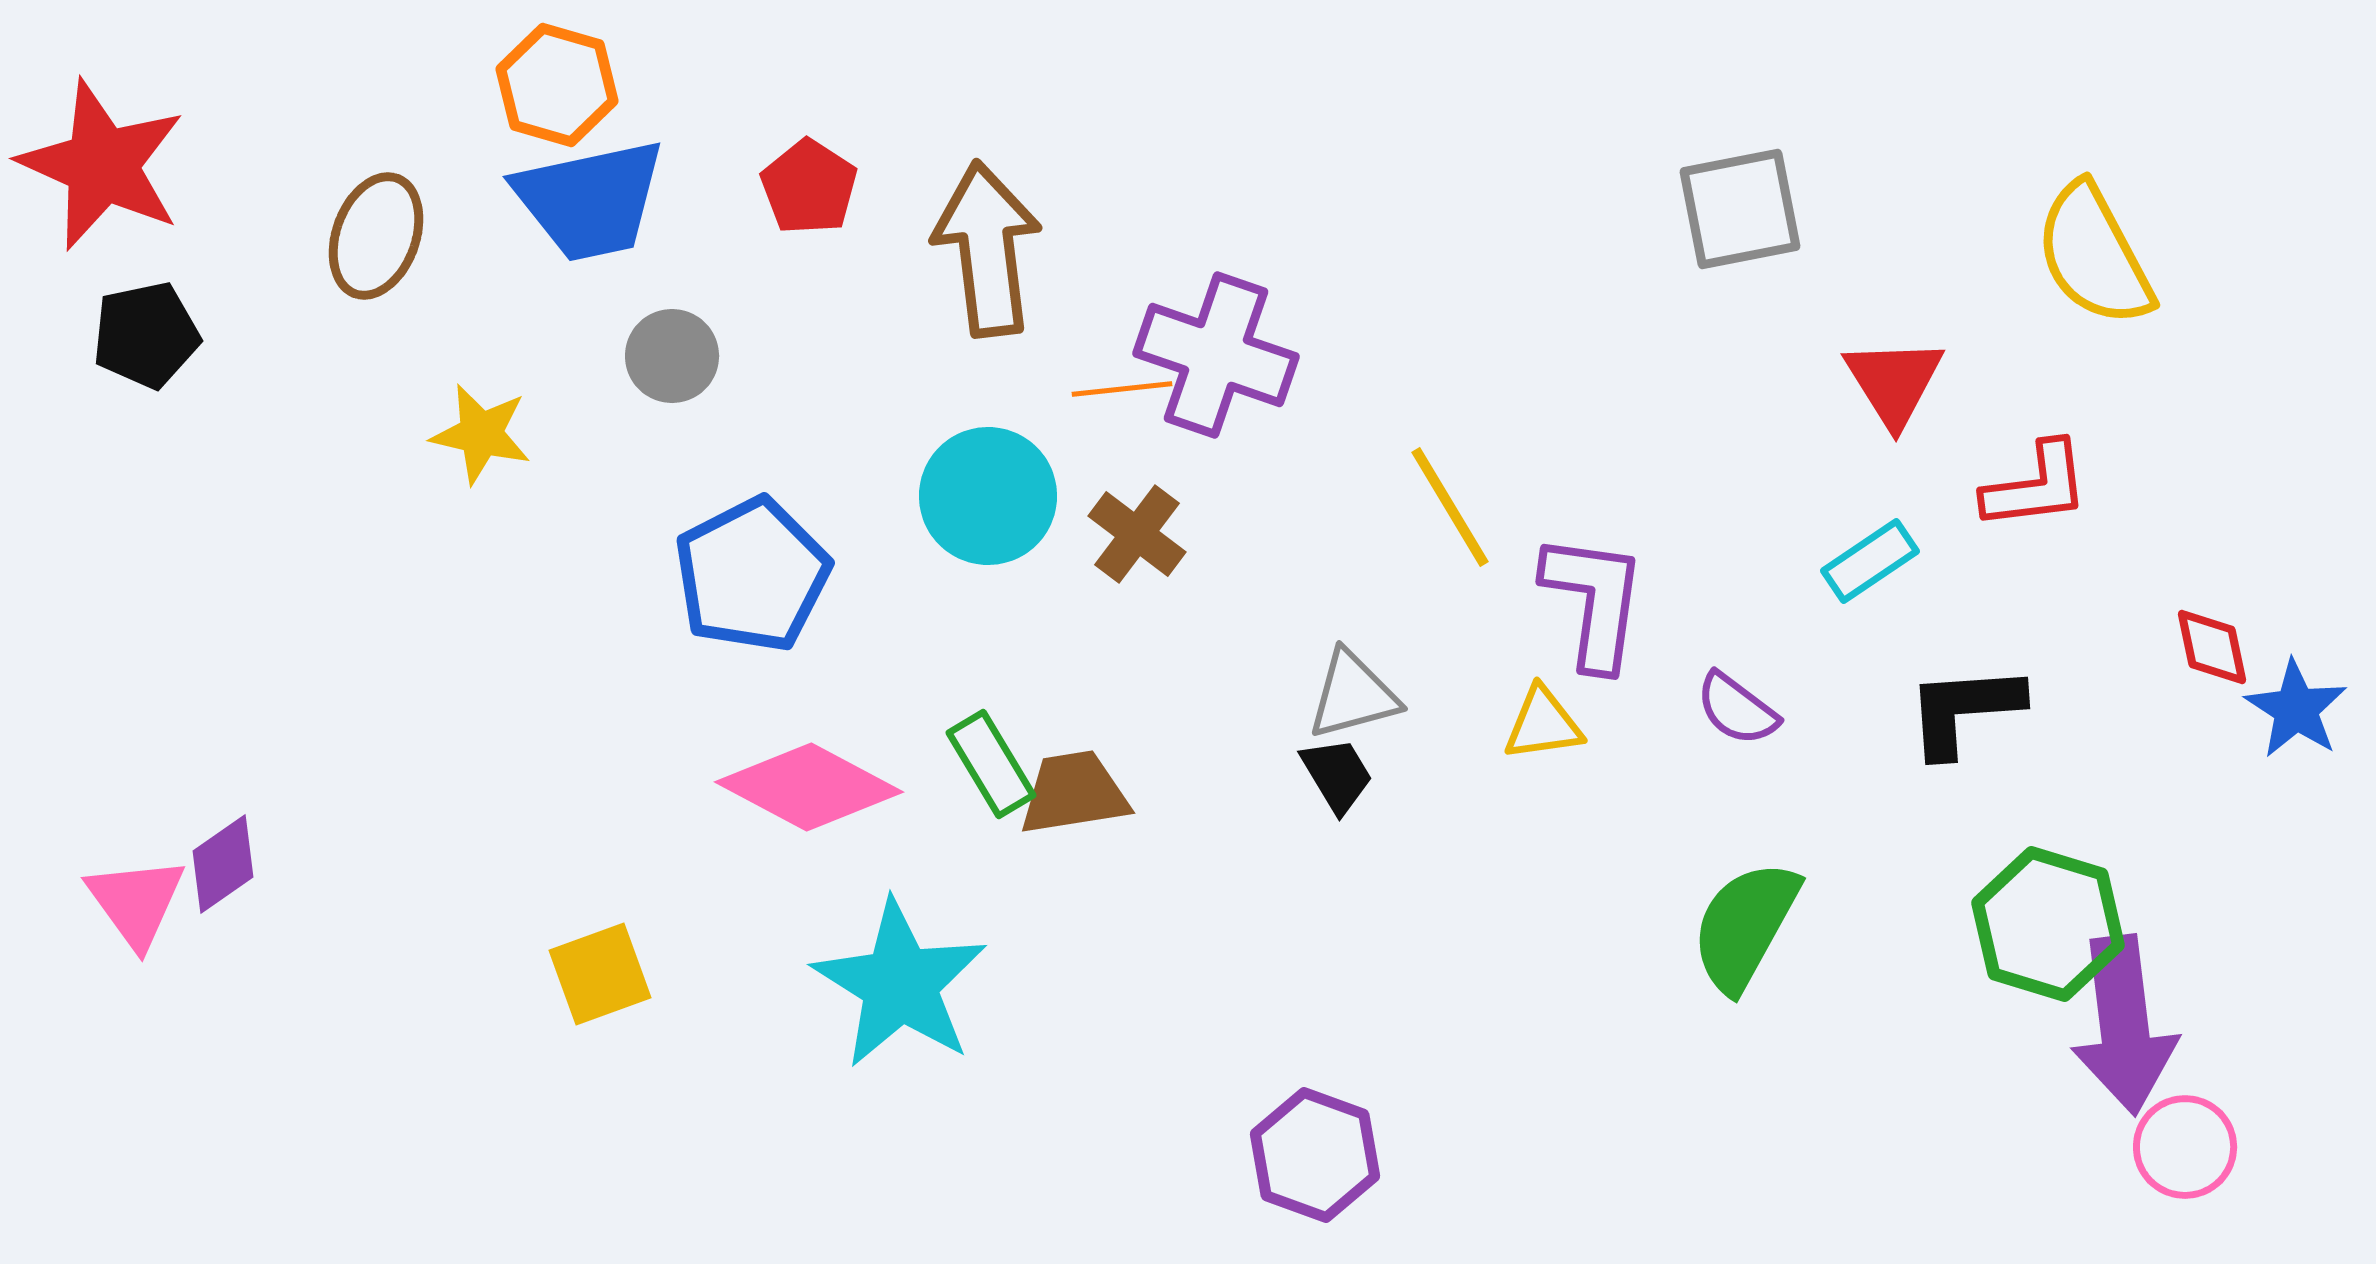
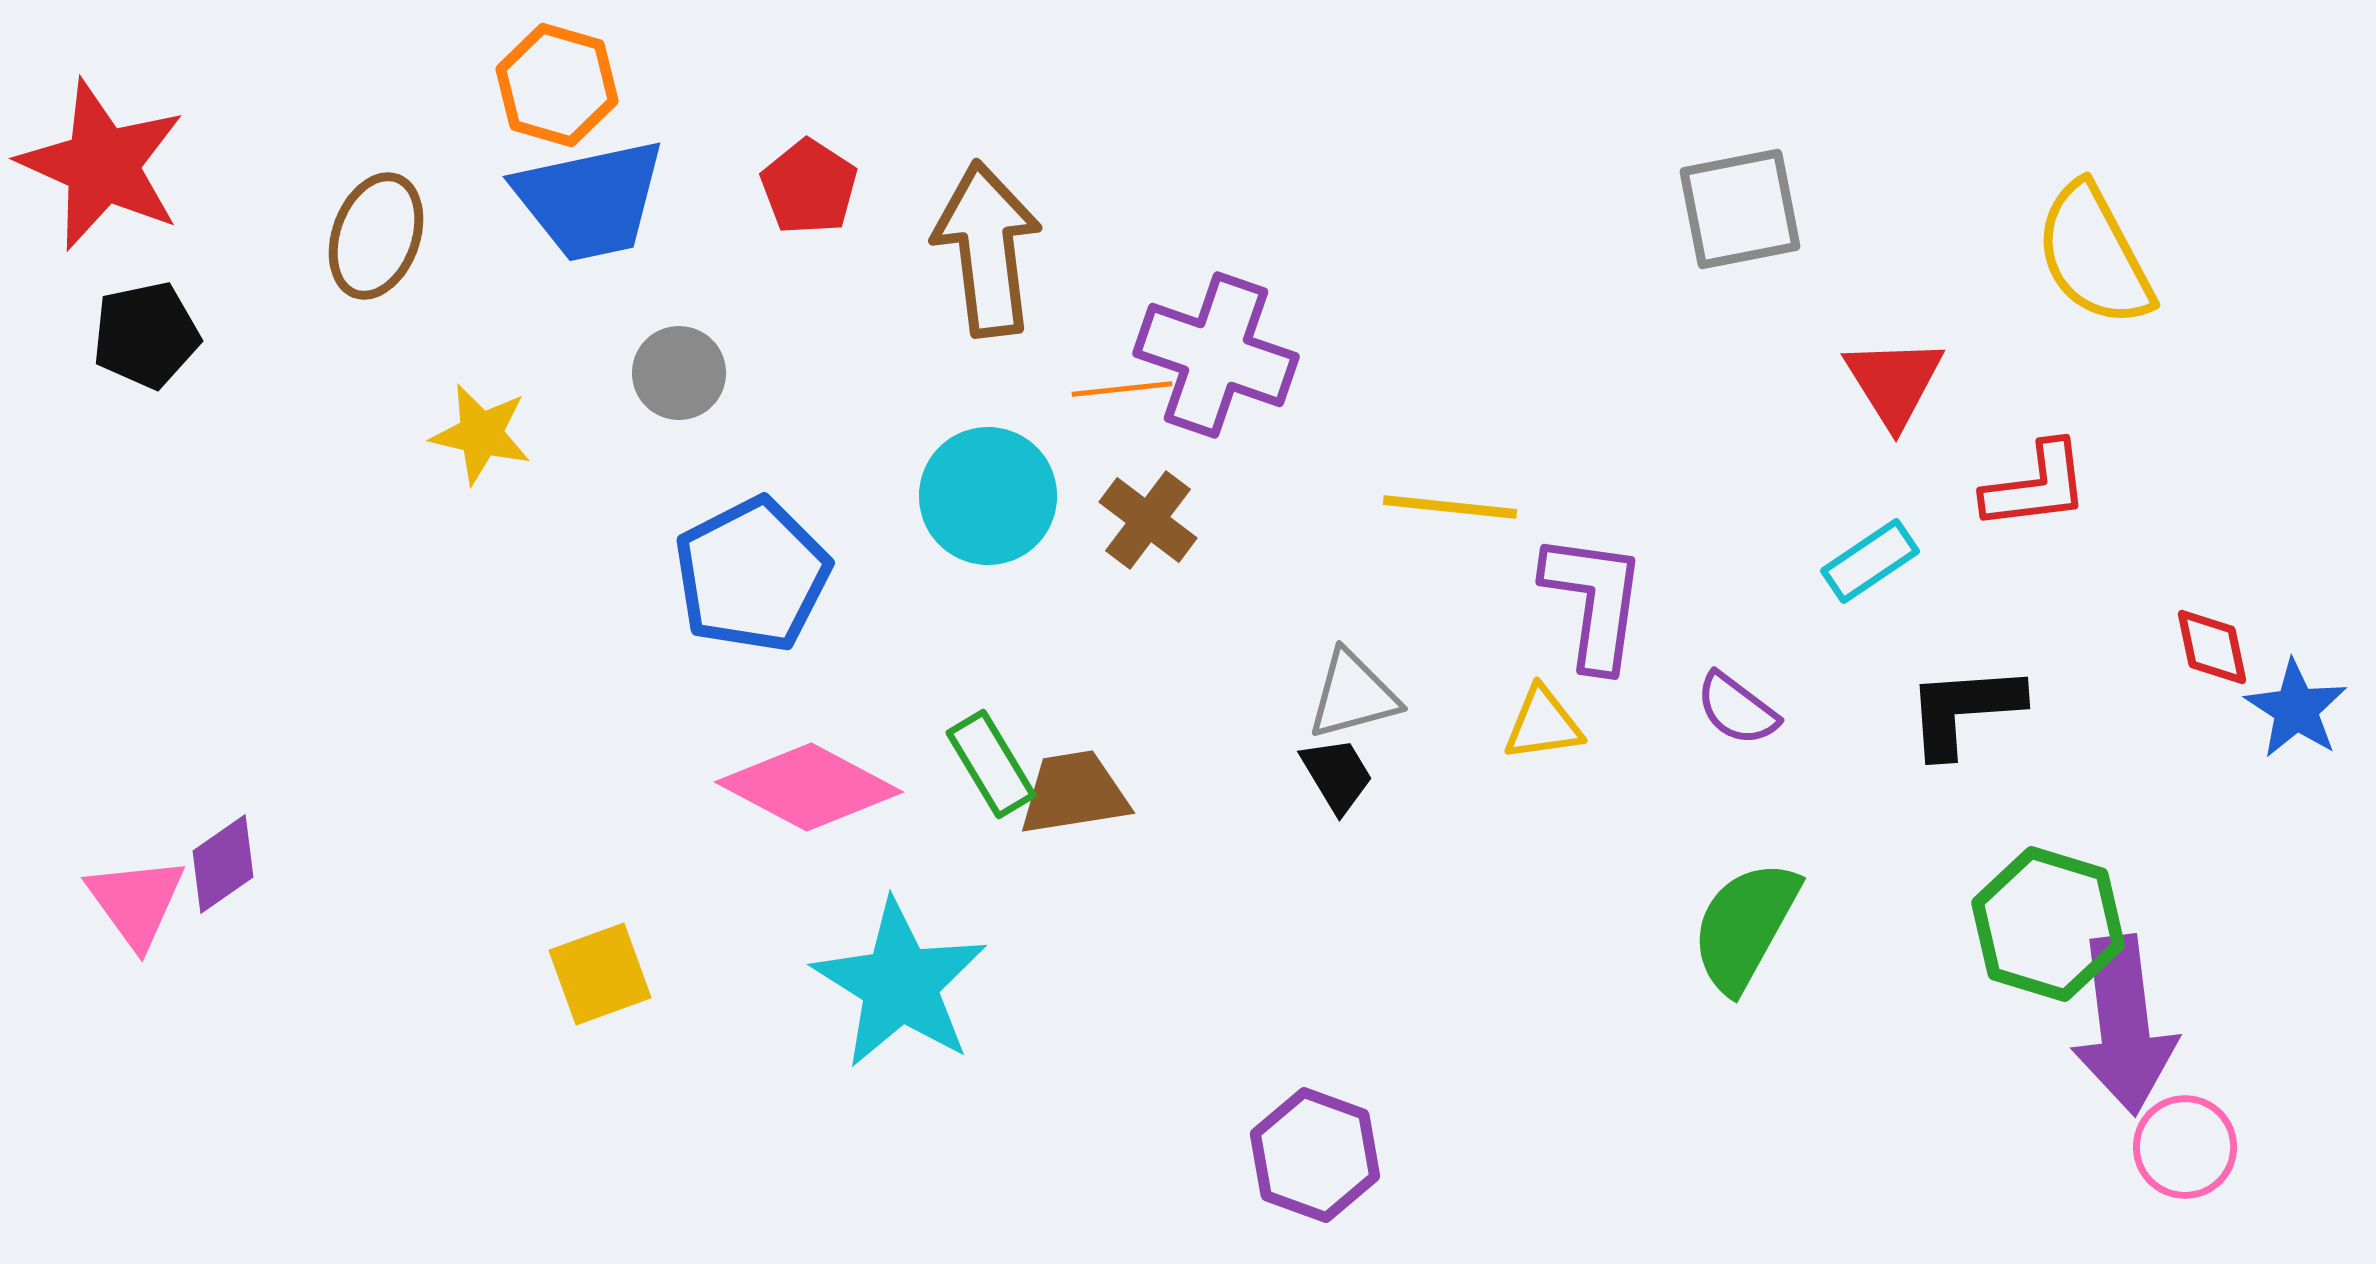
gray circle: moved 7 px right, 17 px down
yellow line: rotated 53 degrees counterclockwise
brown cross: moved 11 px right, 14 px up
